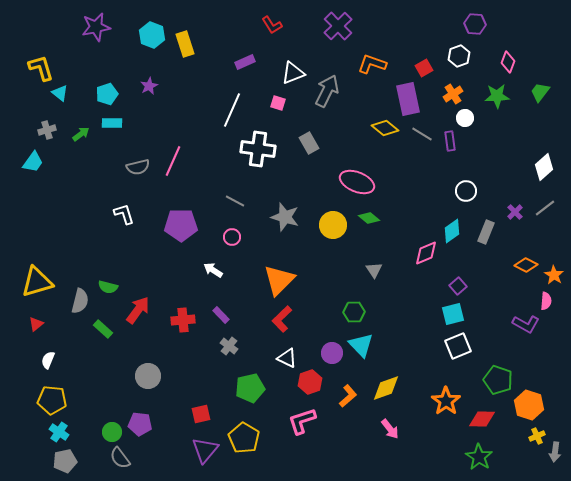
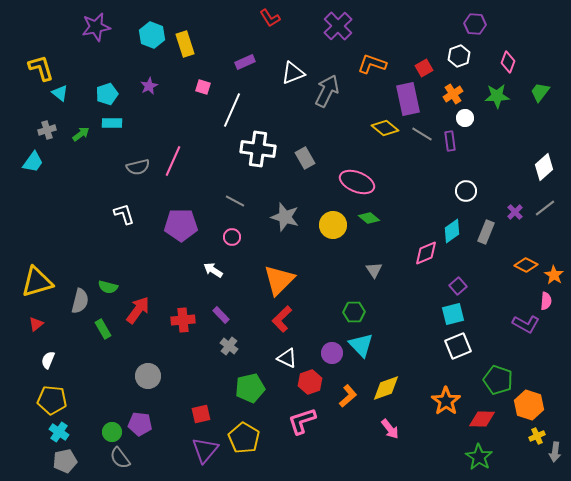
red L-shape at (272, 25): moved 2 px left, 7 px up
pink square at (278, 103): moved 75 px left, 16 px up
gray rectangle at (309, 143): moved 4 px left, 15 px down
green rectangle at (103, 329): rotated 18 degrees clockwise
